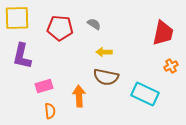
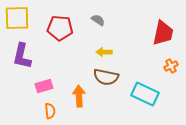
gray semicircle: moved 4 px right, 4 px up
